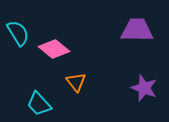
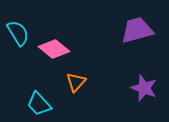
purple trapezoid: rotated 16 degrees counterclockwise
orange triangle: rotated 20 degrees clockwise
